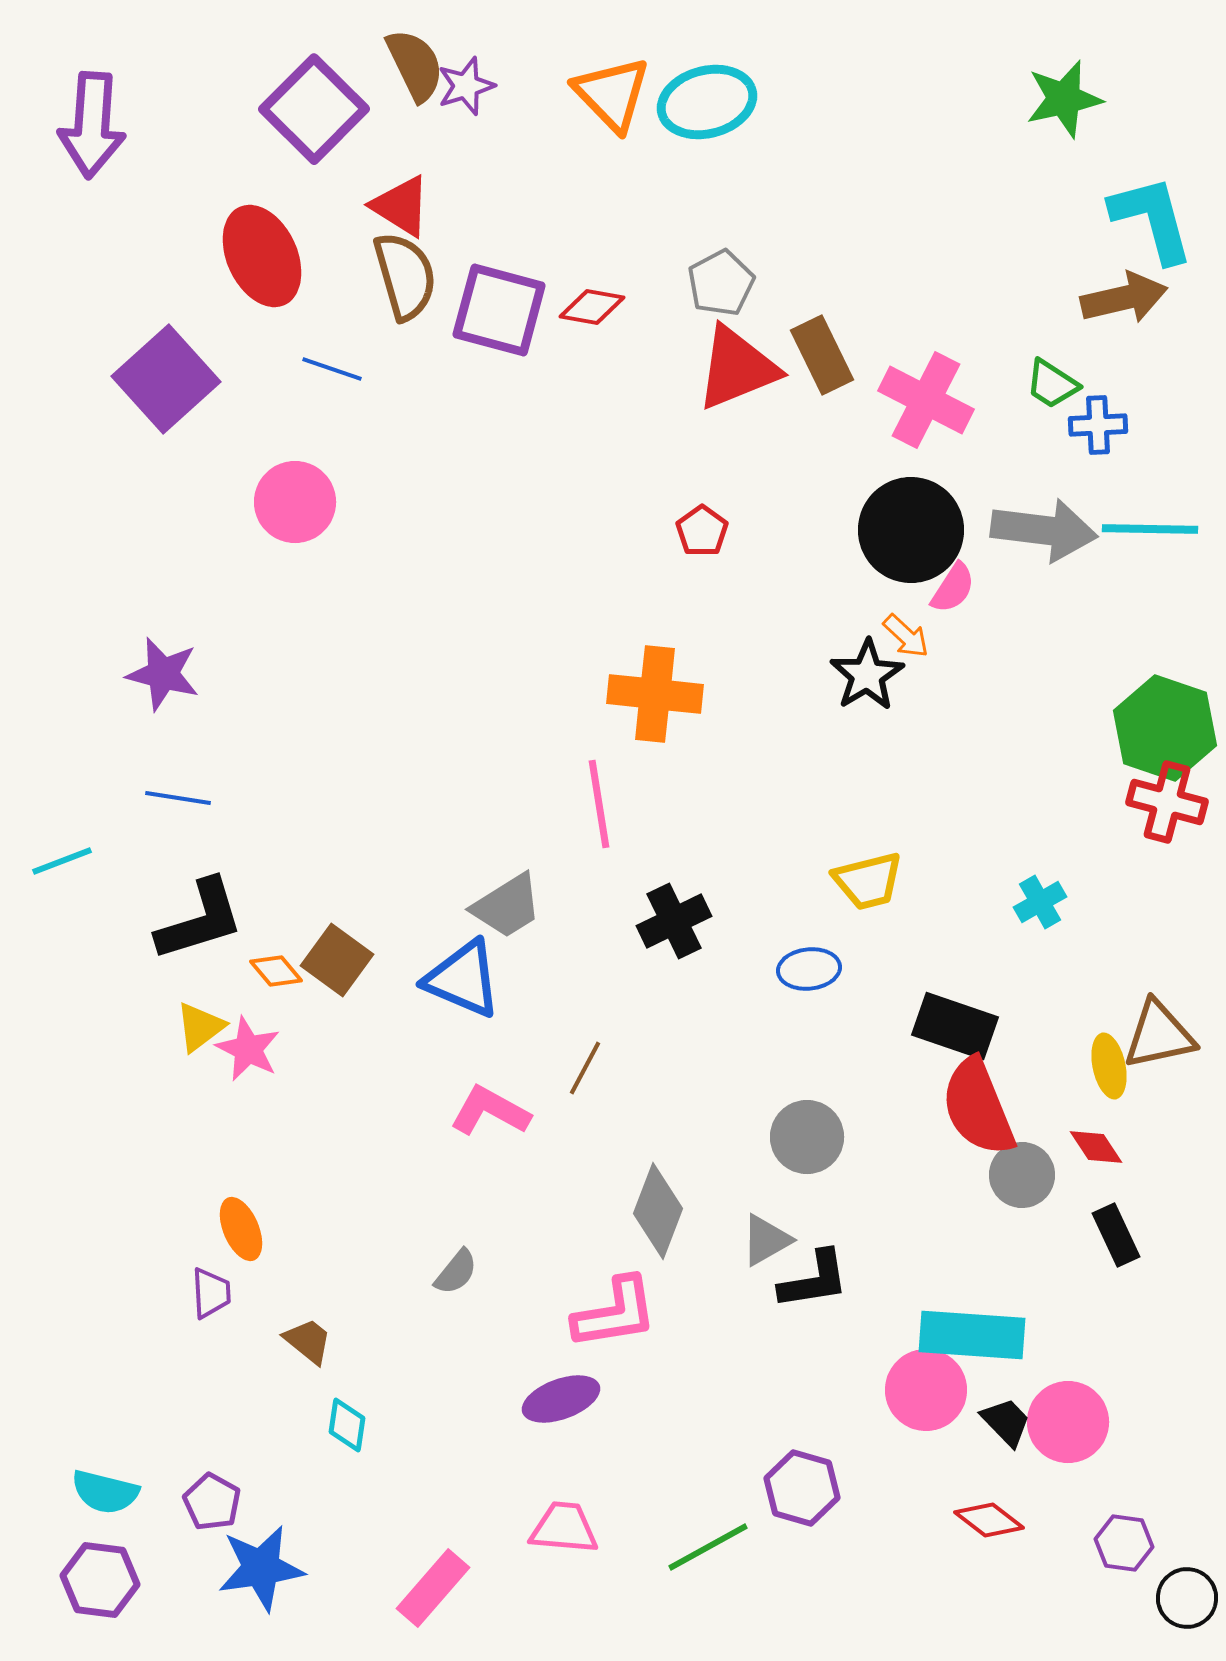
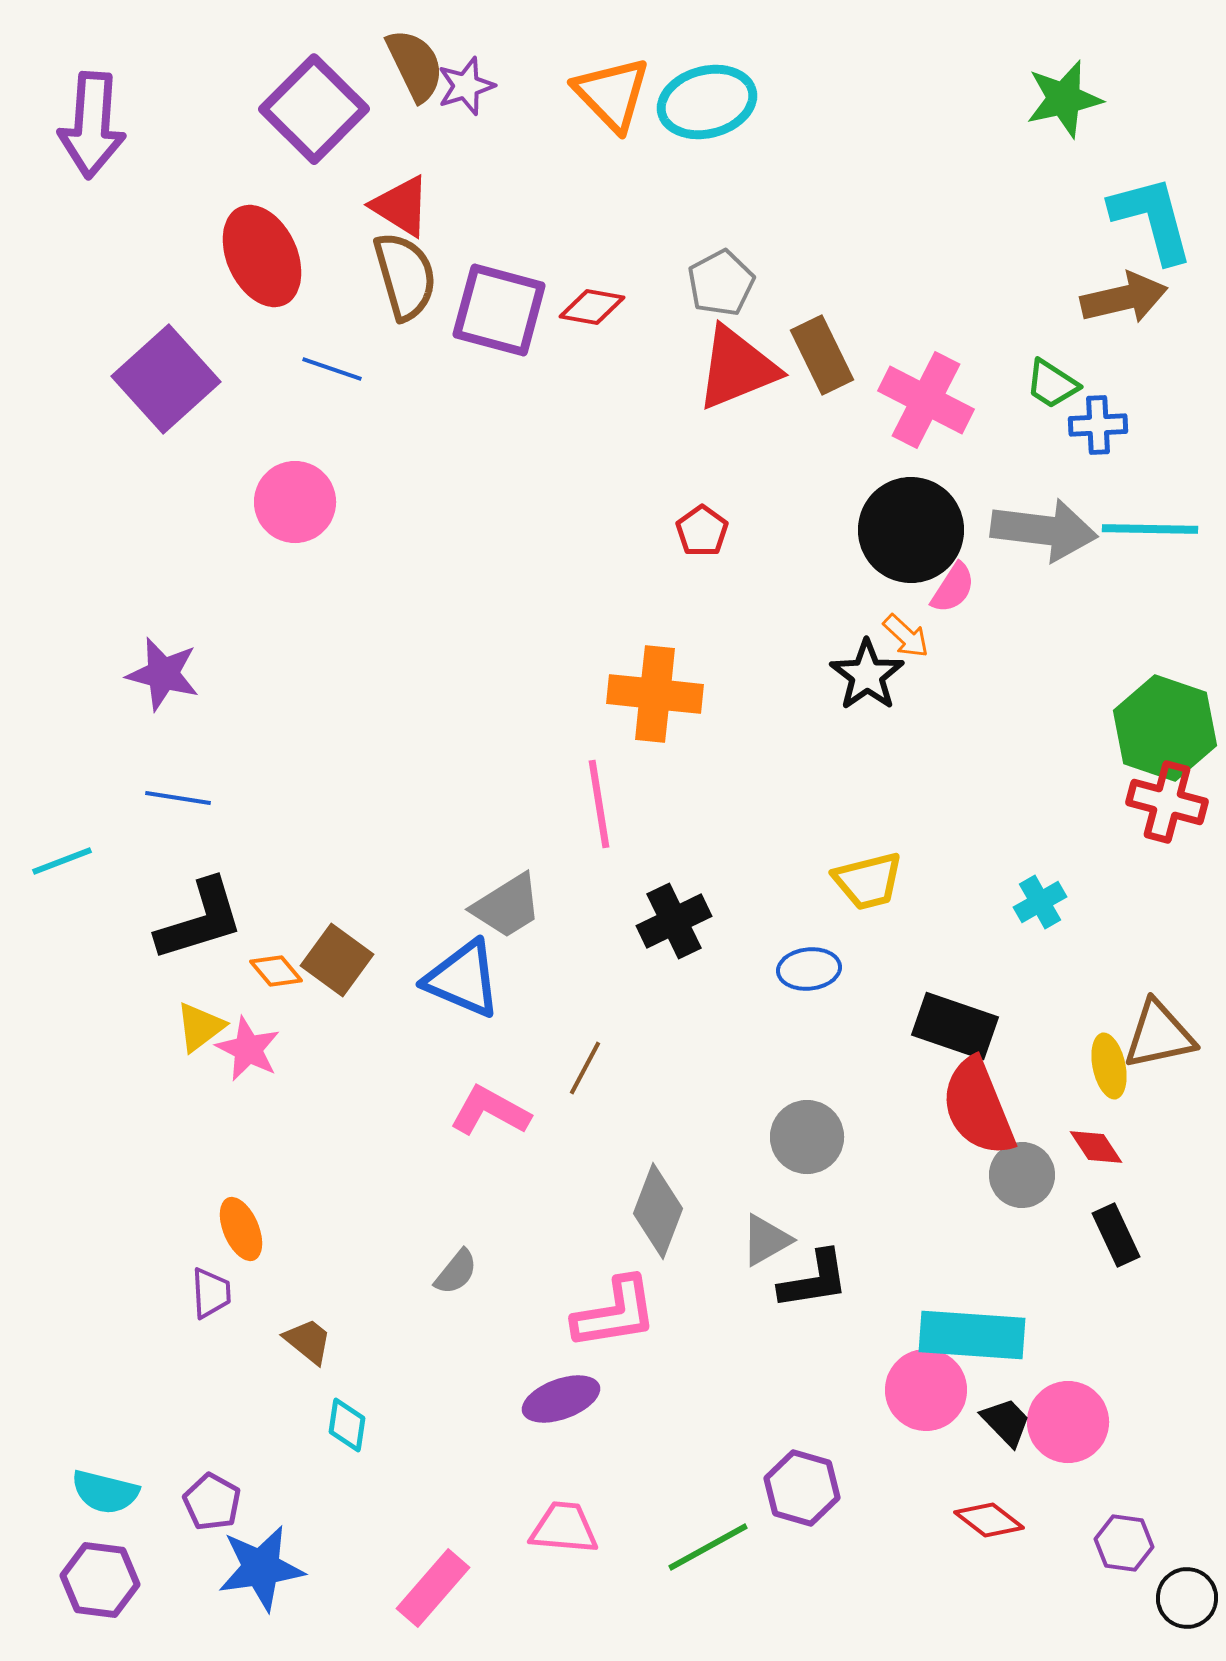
black star at (867, 675): rotated 4 degrees counterclockwise
